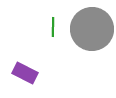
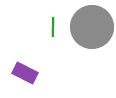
gray circle: moved 2 px up
